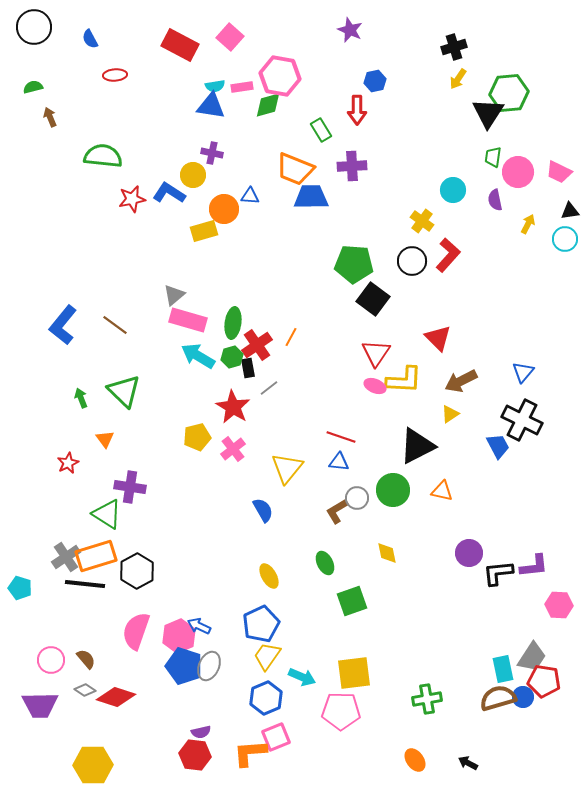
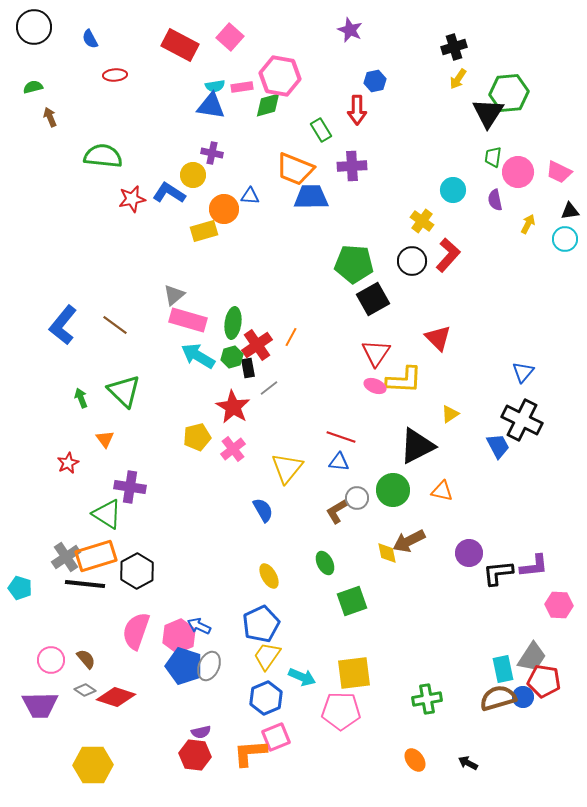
black square at (373, 299): rotated 24 degrees clockwise
brown arrow at (461, 381): moved 52 px left, 160 px down
